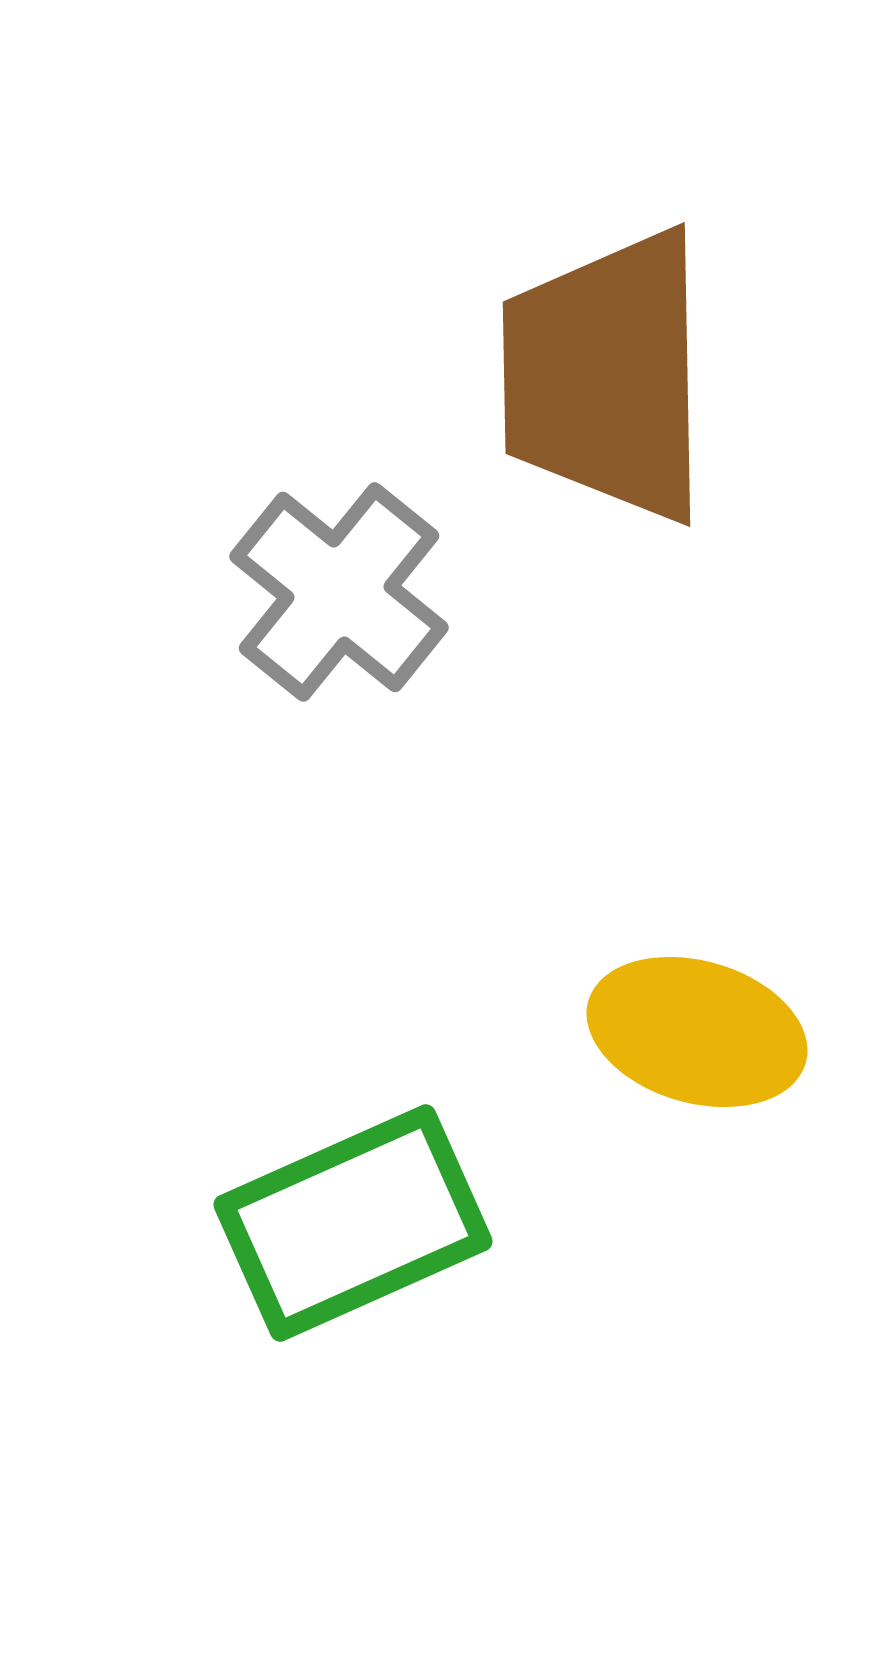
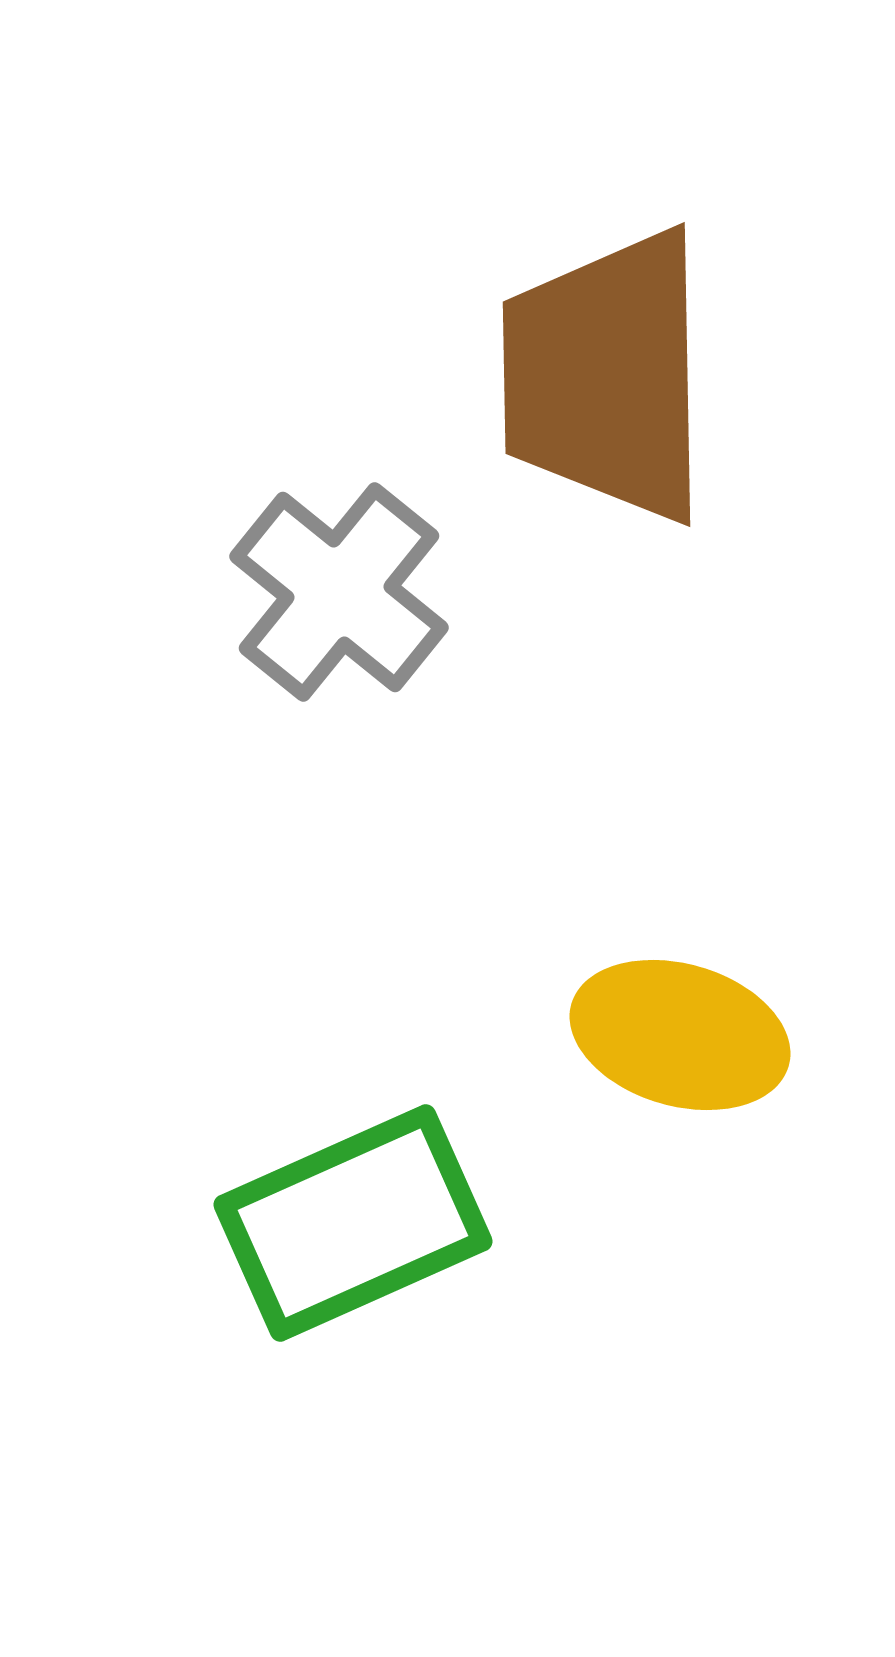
yellow ellipse: moved 17 px left, 3 px down
